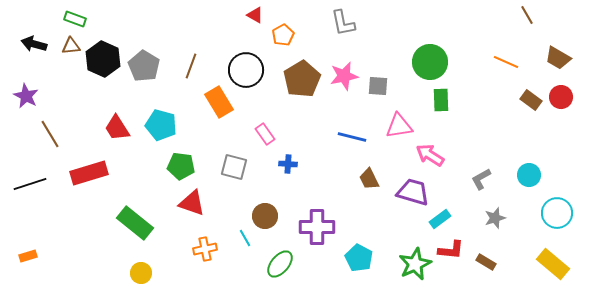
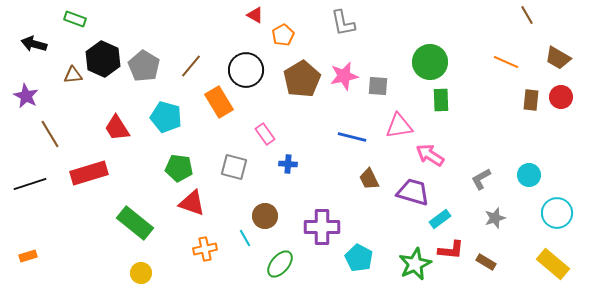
brown triangle at (71, 46): moved 2 px right, 29 px down
brown line at (191, 66): rotated 20 degrees clockwise
brown rectangle at (531, 100): rotated 60 degrees clockwise
cyan pentagon at (161, 125): moved 5 px right, 8 px up
green pentagon at (181, 166): moved 2 px left, 2 px down
purple cross at (317, 227): moved 5 px right
